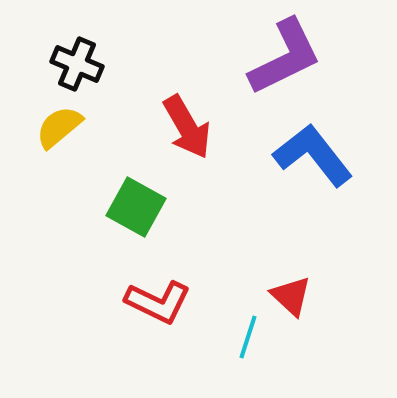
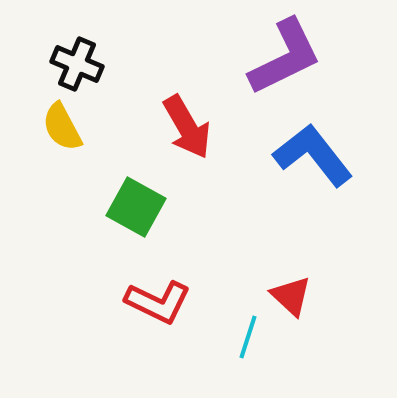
yellow semicircle: moved 3 px right; rotated 78 degrees counterclockwise
